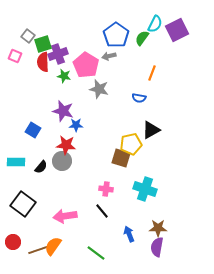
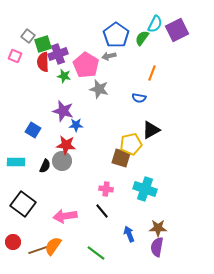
black semicircle: moved 4 px right, 1 px up; rotated 16 degrees counterclockwise
